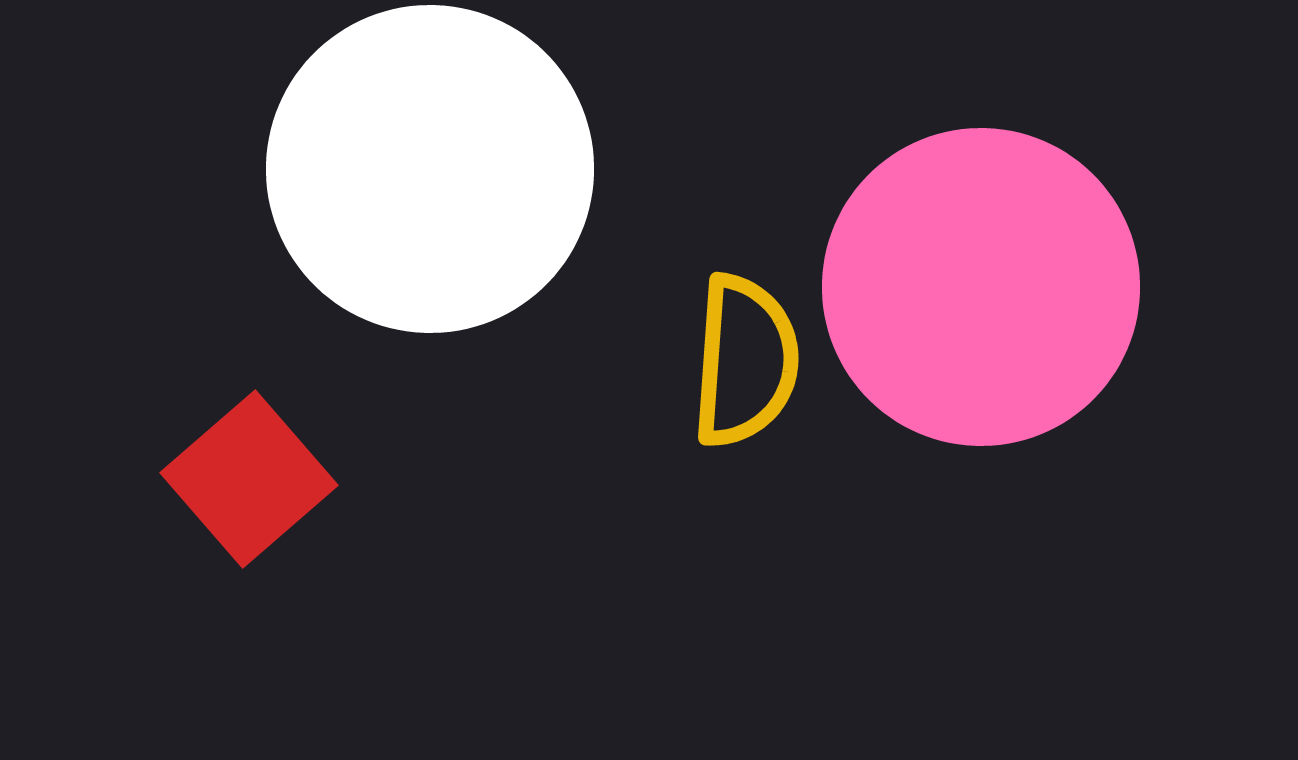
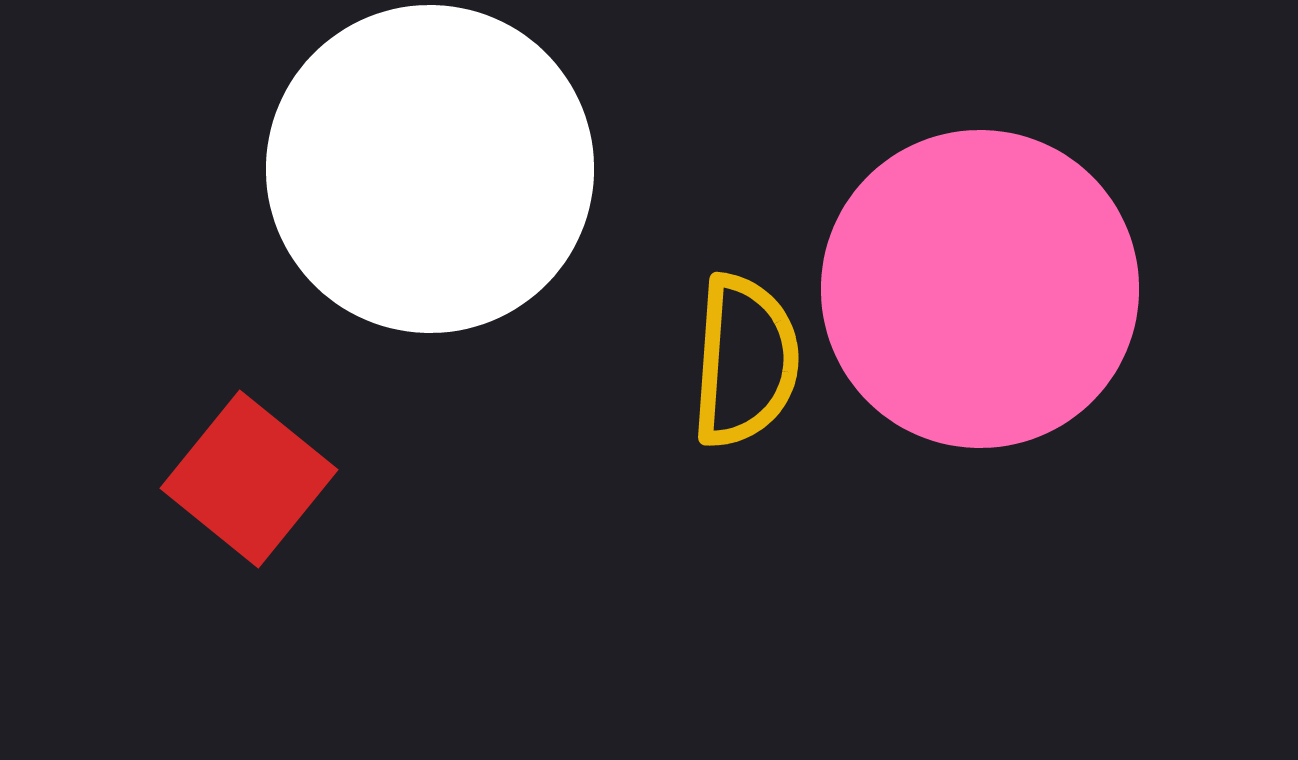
pink circle: moved 1 px left, 2 px down
red square: rotated 10 degrees counterclockwise
